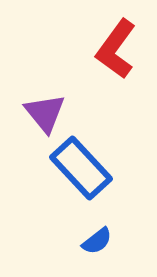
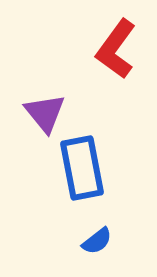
blue rectangle: moved 1 px right; rotated 32 degrees clockwise
